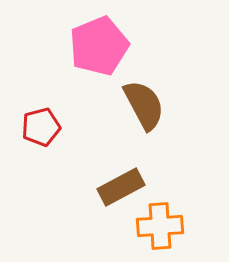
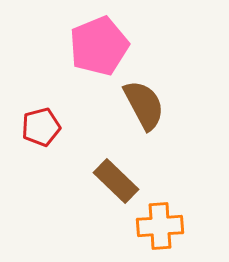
brown rectangle: moved 5 px left, 6 px up; rotated 72 degrees clockwise
